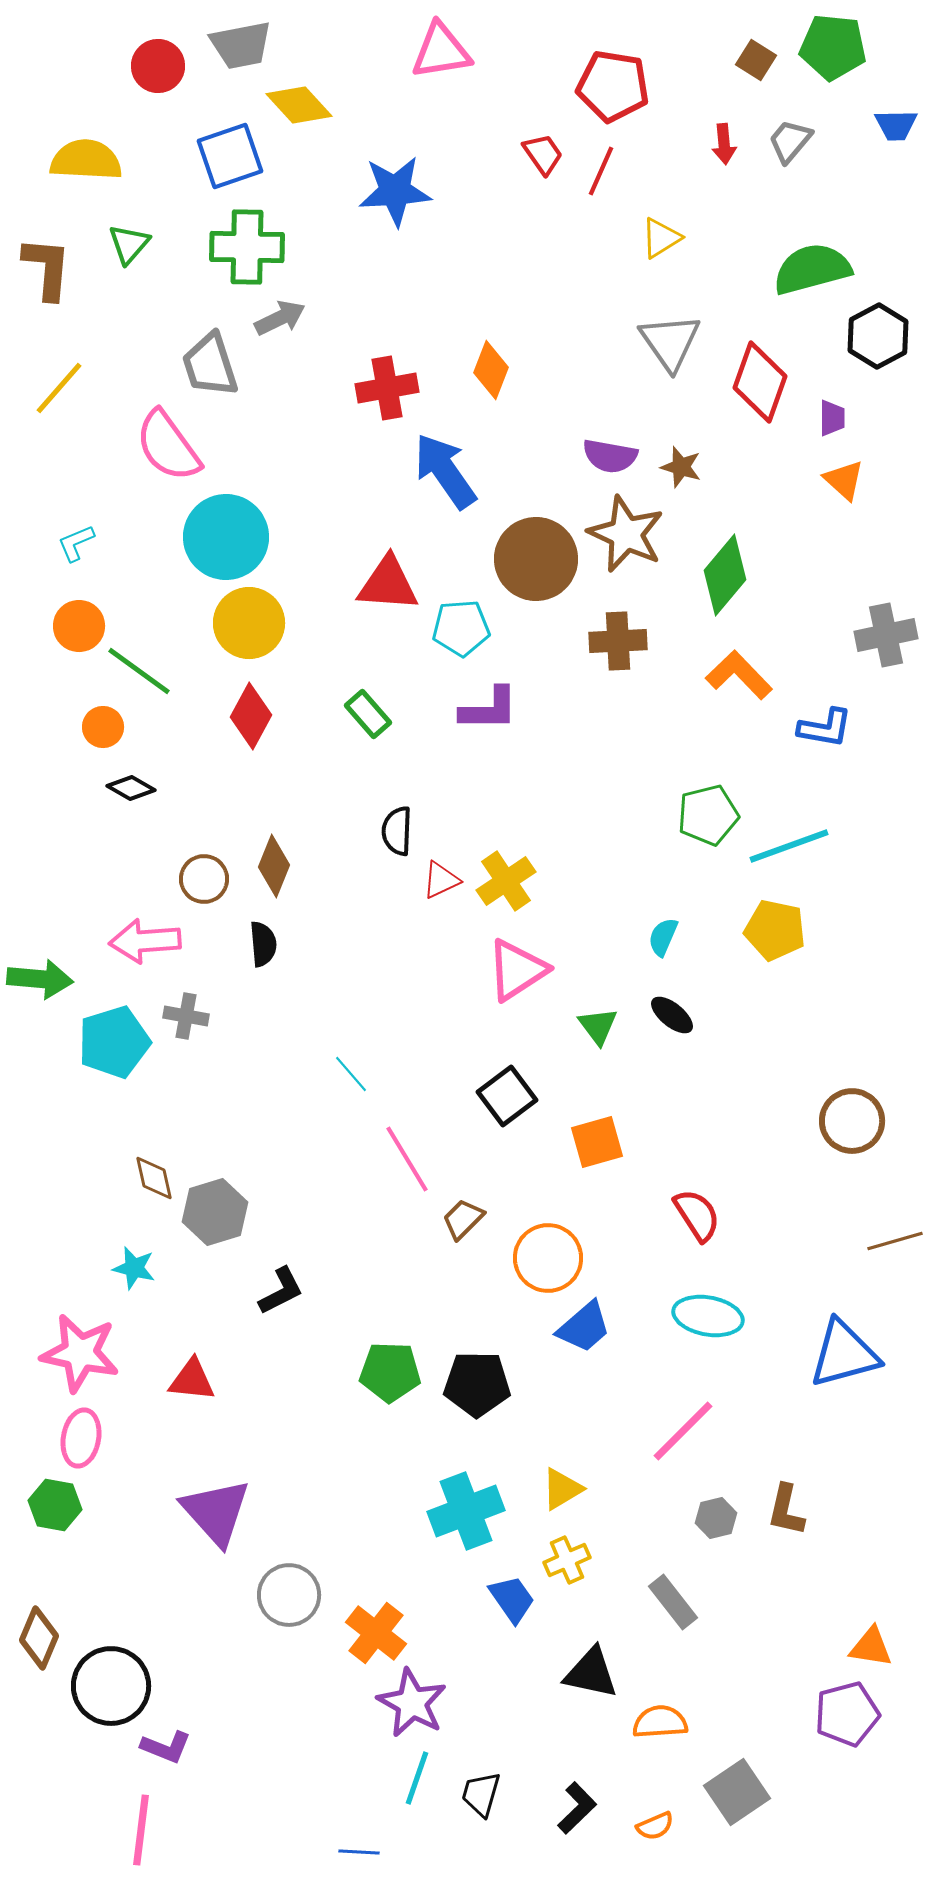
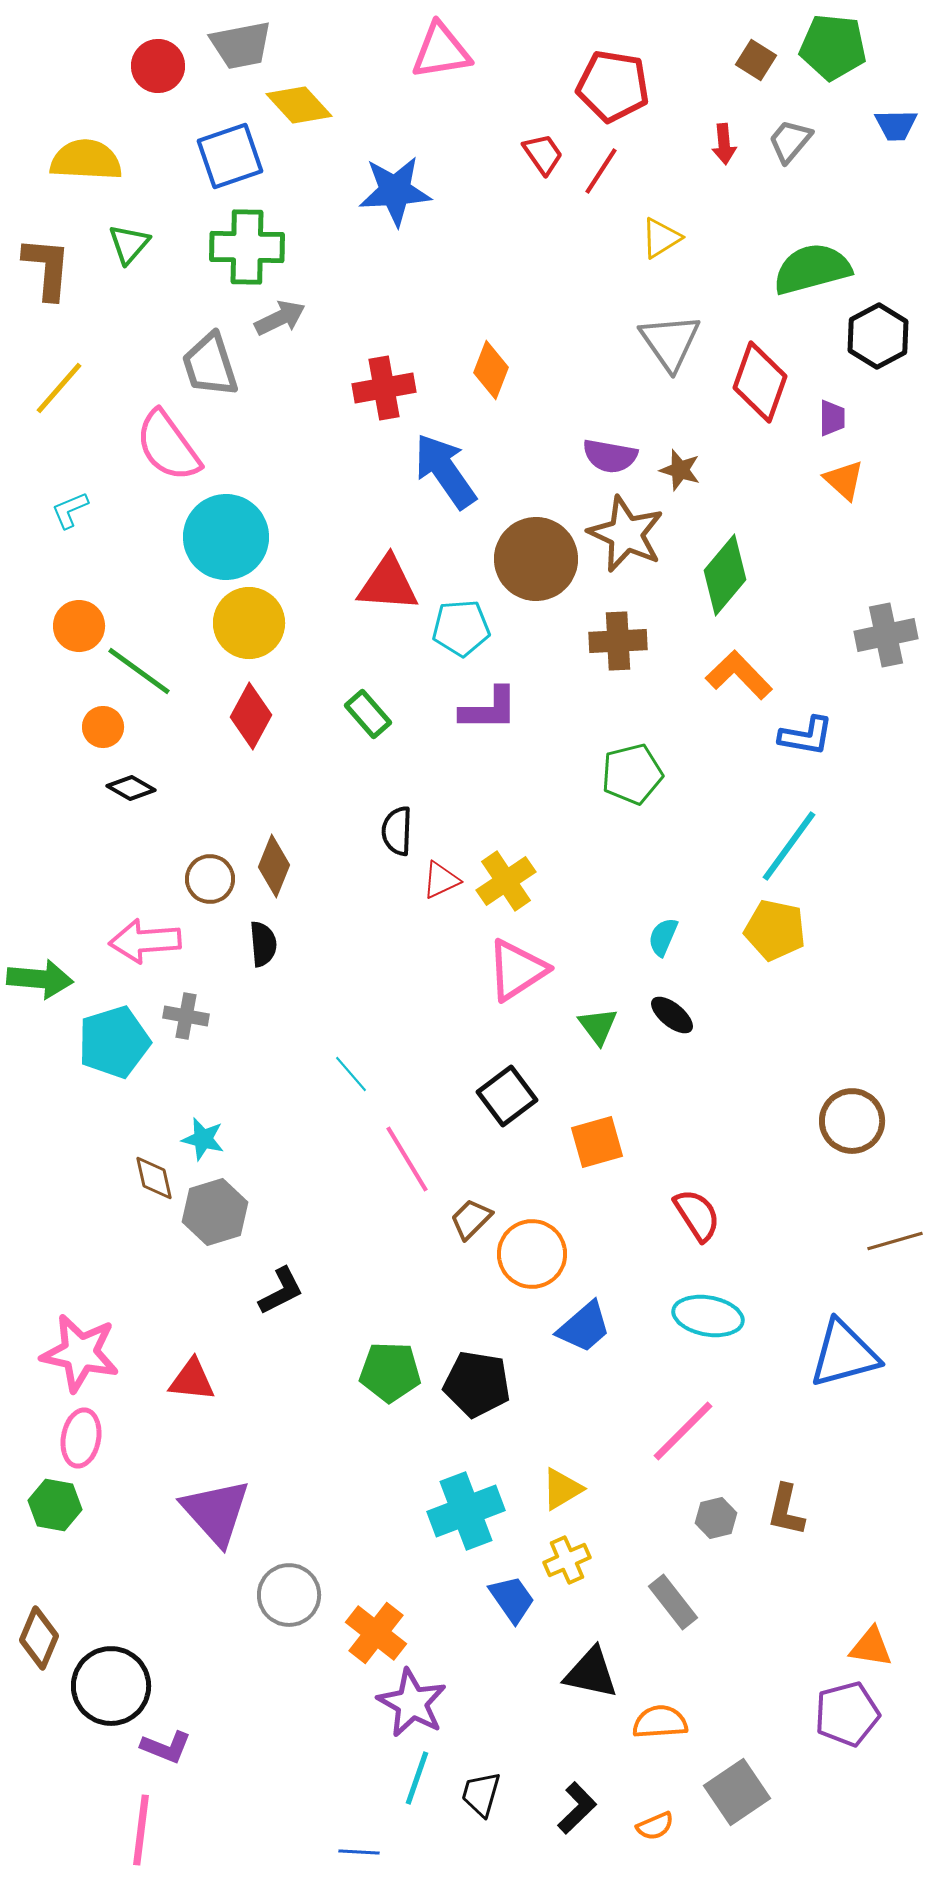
red line at (601, 171): rotated 9 degrees clockwise
red cross at (387, 388): moved 3 px left
brown star at (681, 467): moved 1 px left, 3 px down
cyan L-shape at (76, 543): moved 6 px left, 33 px up
blue L-shape at (825, 728): moved 19 px left, 8 px down
green pentagon at (708, 815): moved 76 px left, 41 px up
cyan line at (789, 846): rotated 34 degrees counterclockwise
brown circle at (204, 879): moved 6 px right
brown trapezoid at (463, 1219): moved 8 px right
orange circle at (548, 1258): moved 16 px left, 4 px up
cyan star at (134, 1268): moved 69 px right, 129 px up
black pentagon at (477, 1384): rotated 8 degrees clockwise
